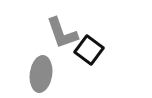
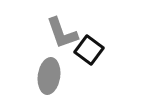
gray ellipse: moved 8 px right, 2 px down
